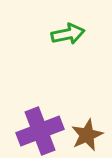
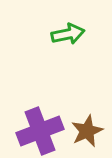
brown star: moved 4 px up
